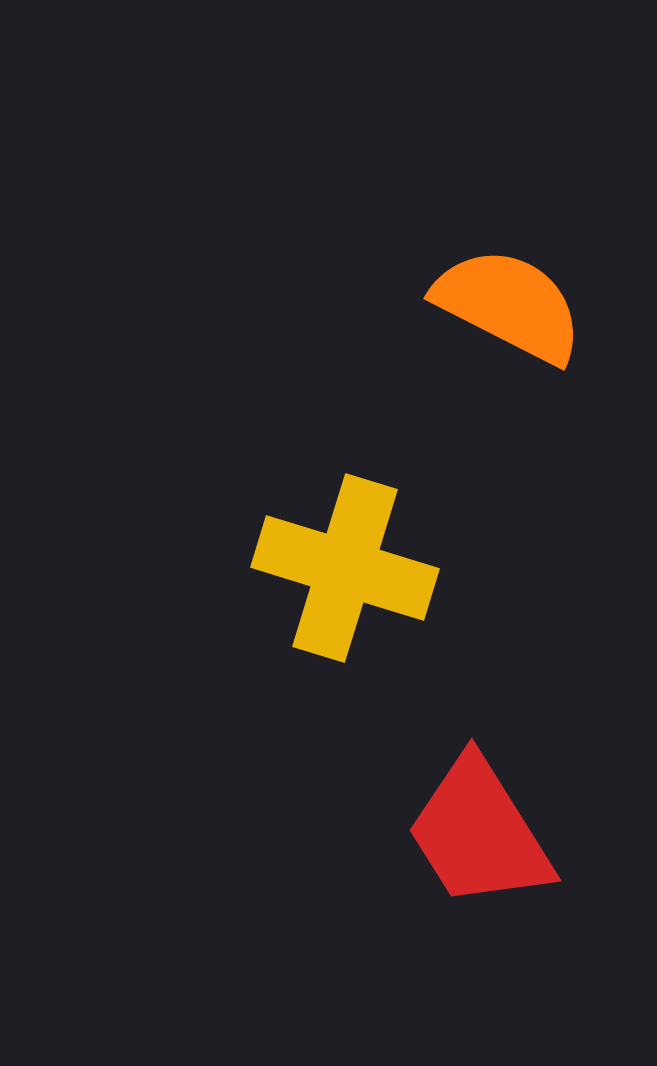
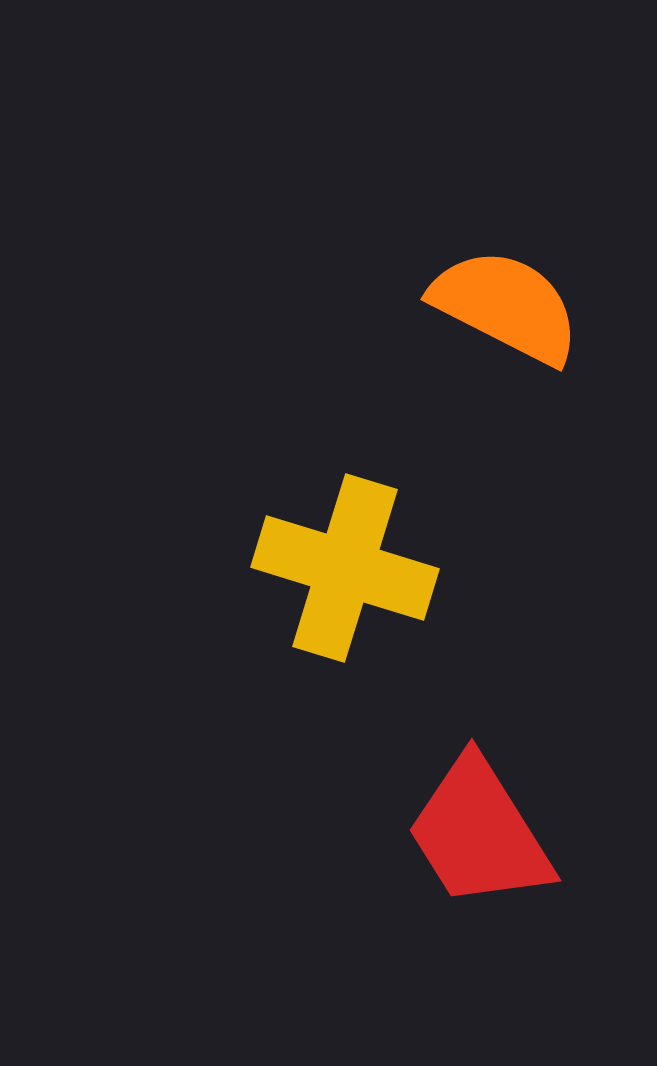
orange semicircle: moved 3 px left, 1 px down
